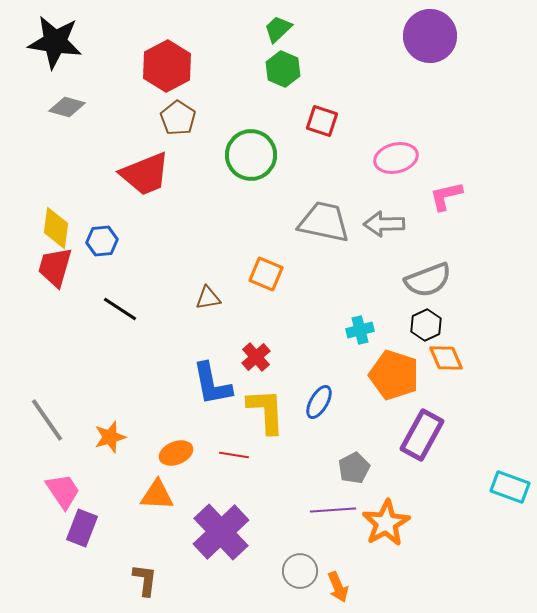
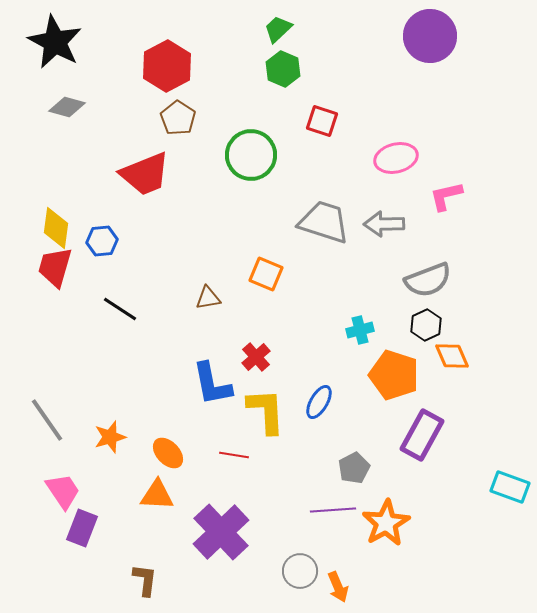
black star at (55, 42): rotated 20 degrees clockwise
gray trapezoid at (324, 222): rotated 6 degrees clockwise
orange diamond at (446, 358): moved 6 px right, 2 px up
orange ellipse at (176, 453): moved 8 px left; rotated 68 degrees clockwise
